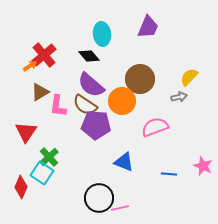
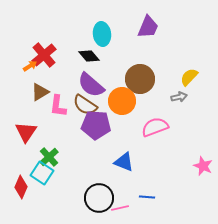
blue line: moved 22 px left, 23 px down
